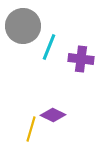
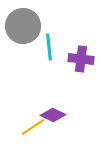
cyan line: rotated 28 degrees counterclockwise
yellow line: moved 2 px right, 2 px up; rotated 40 degrees clockwise
